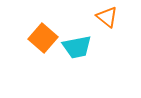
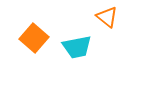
orange square: moved 9 px left
